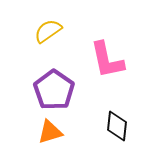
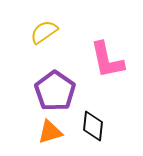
yellow semicircle: moved 4 px left, 1 px down
purple pentagon: moved 1 px right, 1 px down
black diamond: moved 24 px left
